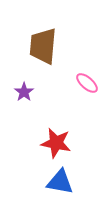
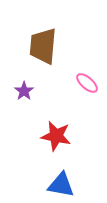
purple star: moved 1 px up
red star: moved 7 px up
blue triangle: moved 1 px right, 3 px down
